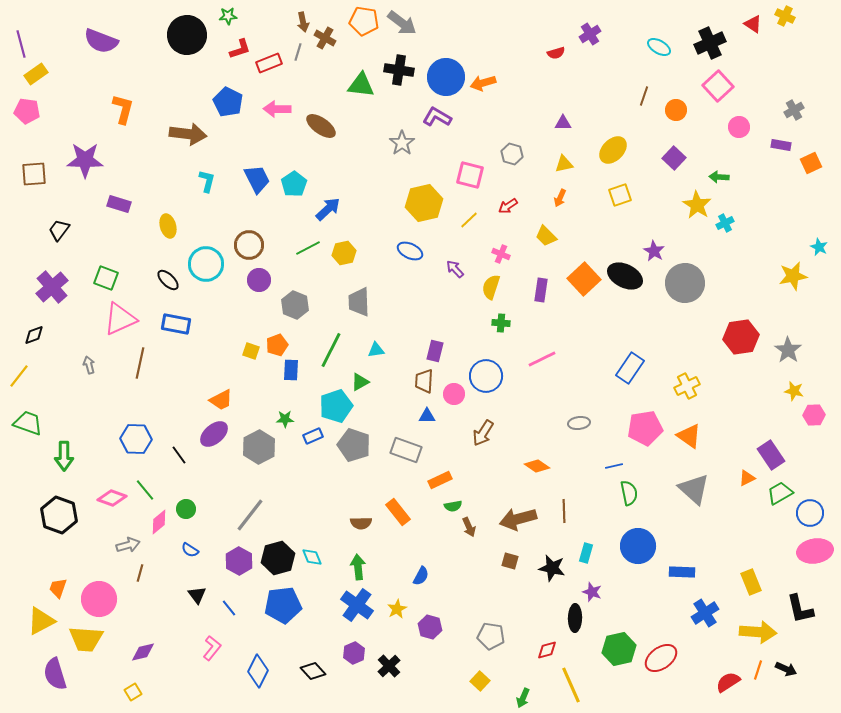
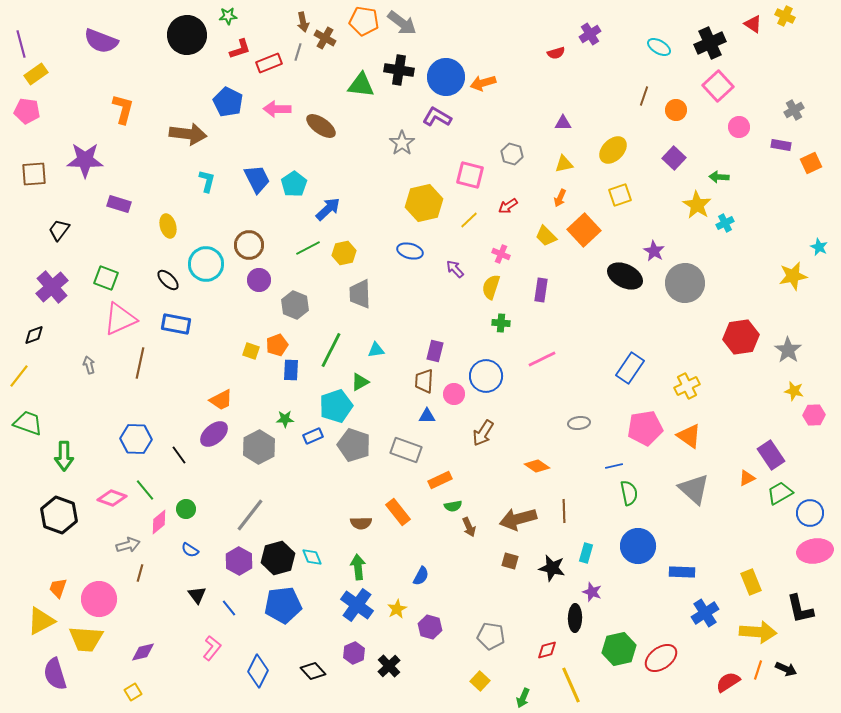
blue ellipse at (410, 251): rotated 10 degrees counterclockwise
orange square at (584, 279): moved 49 px up
gray trapezoid at (359, 302): moved 1 px right, 8 px up
